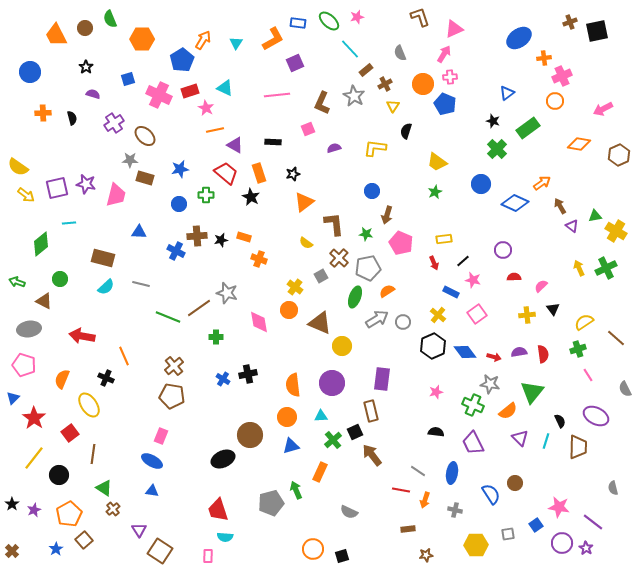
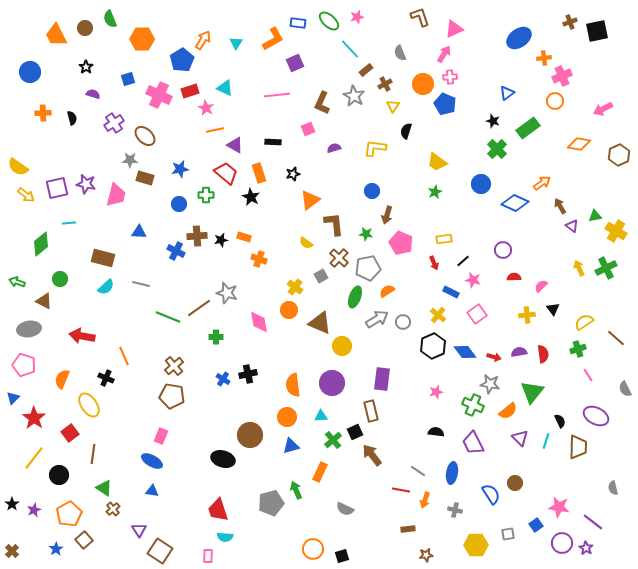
orange triangle at (304, 202): moved 6 px right, 2 px up
black ellipse at (223, 459): rotated 40 degrees clockwise
gray semicircle at (349, 512): moved 4 px left, 3 px up
